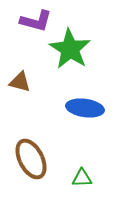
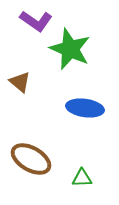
purple L-shape: rotated 20 degrees clockwise
green star: rotated 9 degrees counterclockwise
brown triangle: rotated 25 degrees clockwise
brown ellipse: rotated 33 degrees counterclockwise
